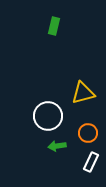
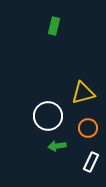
orange circle: moved 5 px up
